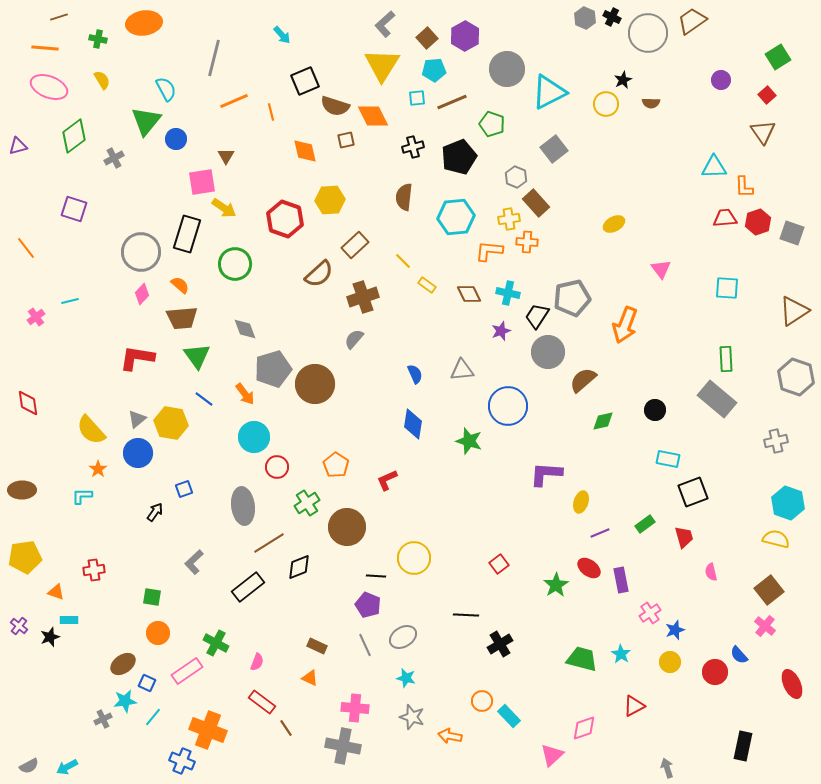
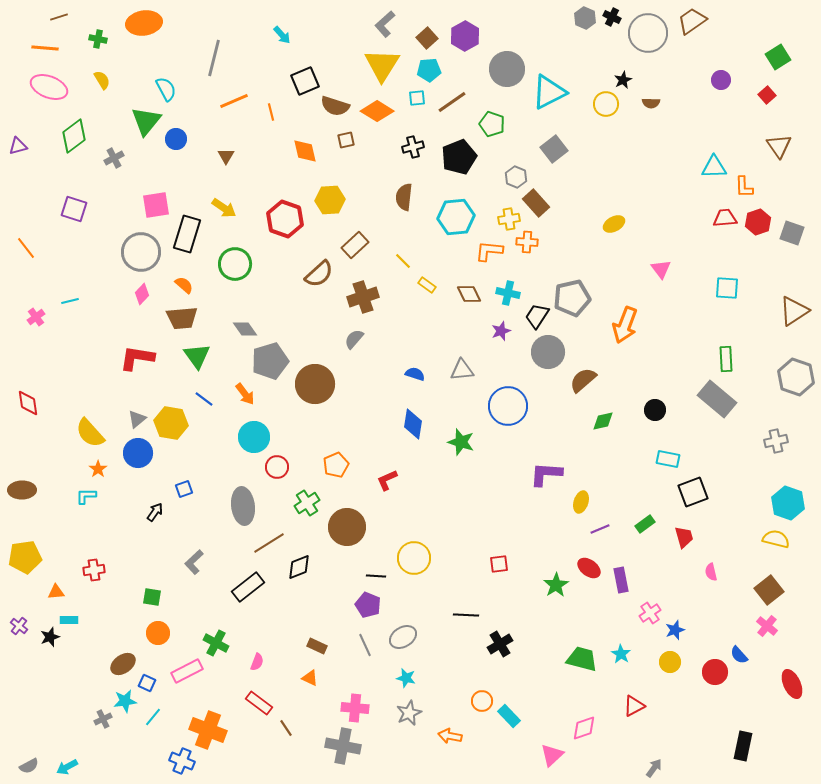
cyan pentagon at (434, 70): moved 5 px left
brown line at (452, 102): rotated 12 degrees counterclockwise
orange diamond at (373, 116): moved 4 px right, 5 px up; rotated 32 degrees counterclockwise
brown triangle at (763, 132): moved 16 px right, 14 px down
pink square at (202, 182): moved 46 px left, 23 px down
orange semicircle at (180, 285): moved 4 px right
gray diamond at (245, 329): rotated 15 degrees counterclockwise
gray pentagon at (273, 369): moved 3 px left, 8 px up
blue semicircle at (415, 374): rotated 48 degrees counterclockwise
yellow semicircle at (91, 430): moved 1 px left, 3 px down
green star at (469, 441): moved 8 px left, 1 px down
orange pentagon at (336, 465): rotated 15 degrees clockwise
cyan L-shape at (82, 496): moved 4 px right
purple line at (600, 533): moved 4 px up
red square at (499, 564): rotated 30 degrees clockwise
orange triangle at (56, 592): rotated 24 degrees counterclockwise
pink cross at (765, 626): moved 2 px right
pink rectangle at (187, 671): rotated 8 degrees clockwise
red rectangle at (262, 702): moved 3 px left, 1 px down
gray star at (412, 717): moved 3 px left, 4 px up; rotated 30 degrees clockwise
gray arrow at (667, 768): moved 13 px left; rotated 54 degrees clockwise
